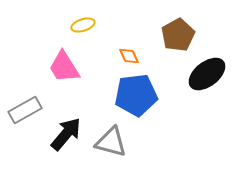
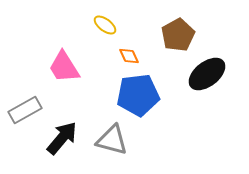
yellow ellipse: moved 22 px right; rotated 55 degrees clockwise
blue pentagon: moved 2 px right
black arrow: moved 4 px left, 4 px down
gray triangle: moved 1 px right, 2 px up
